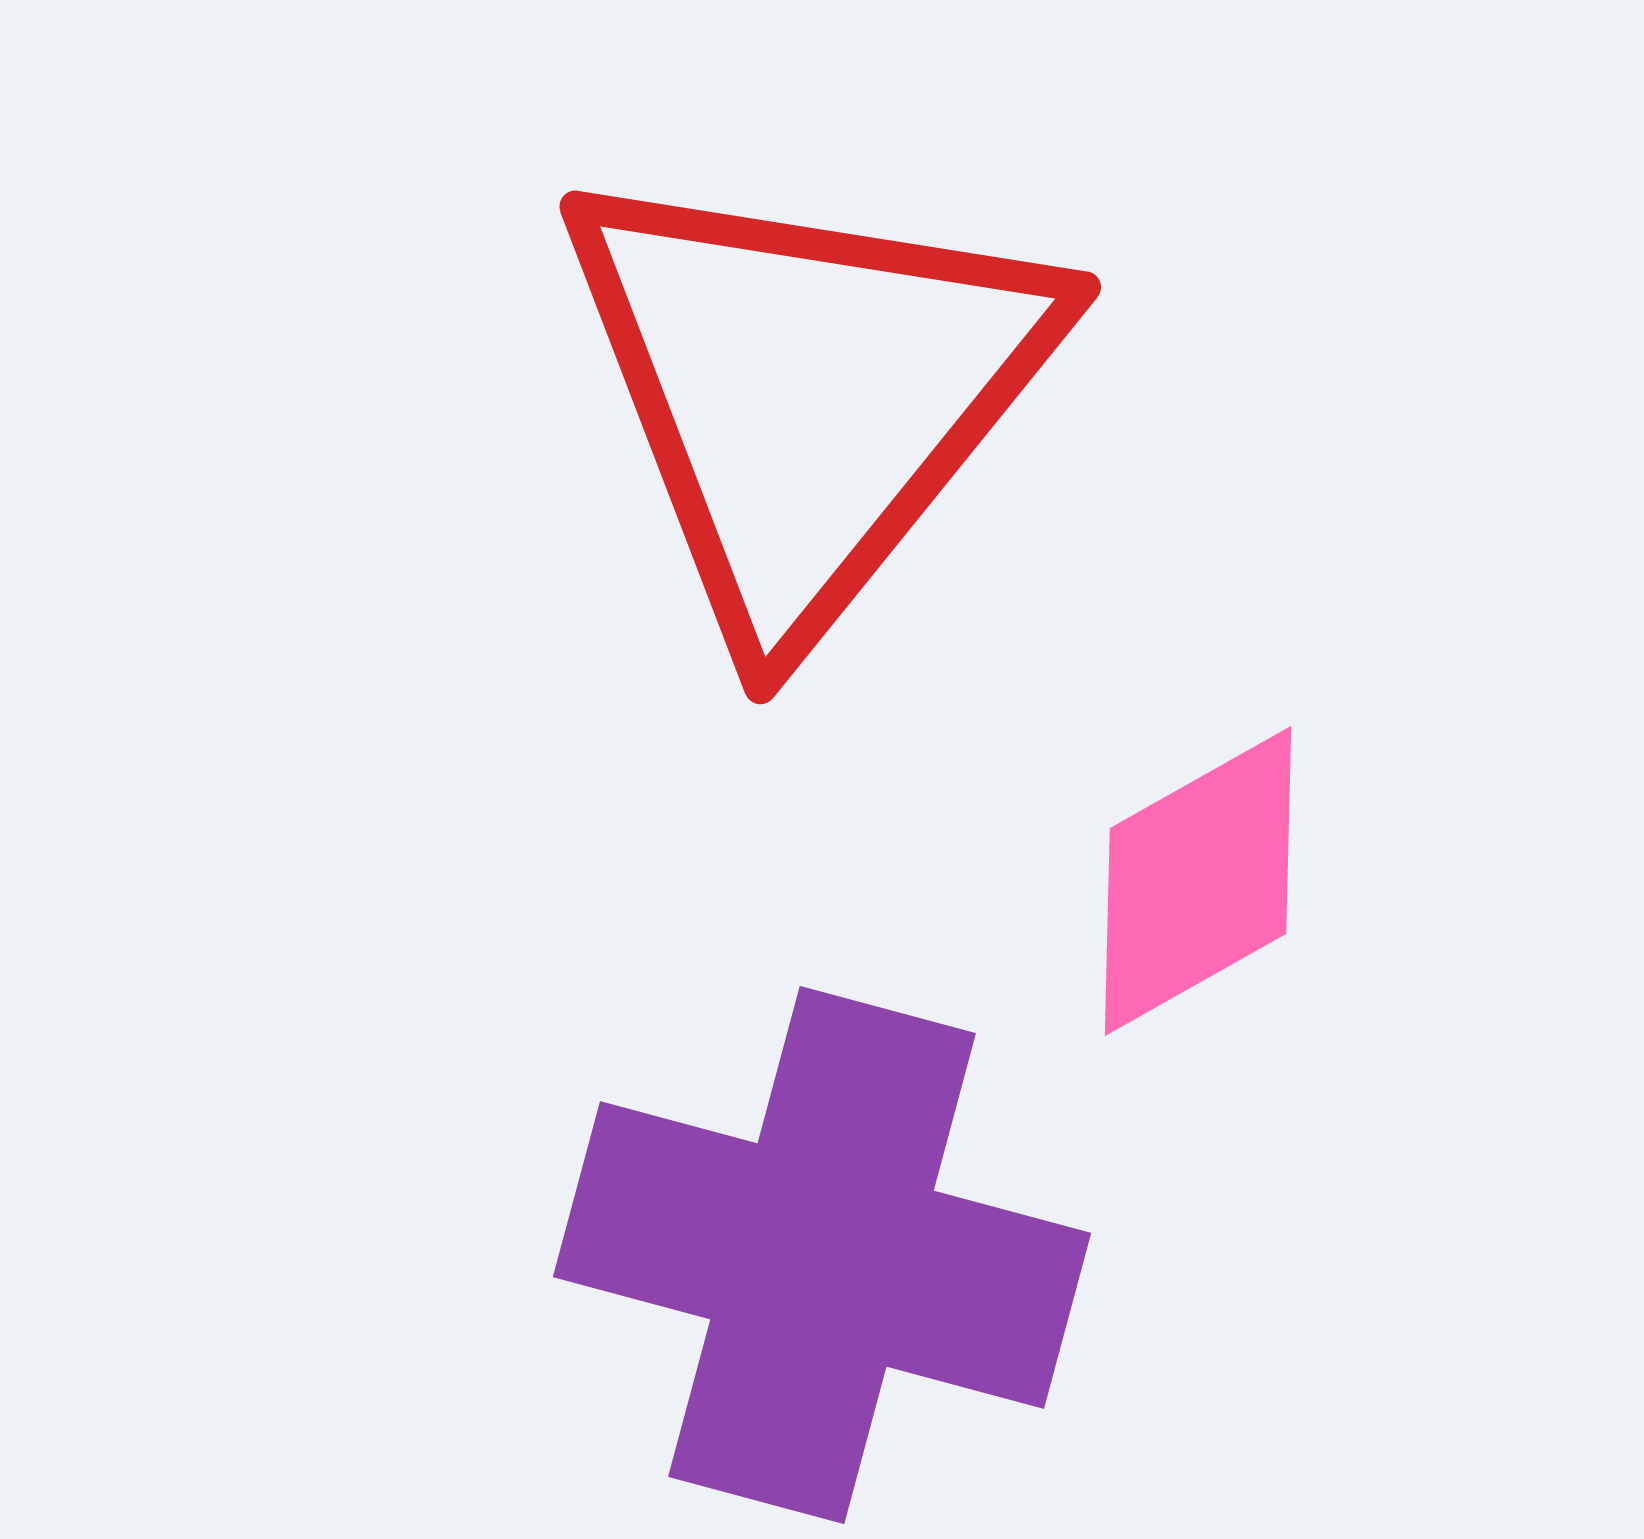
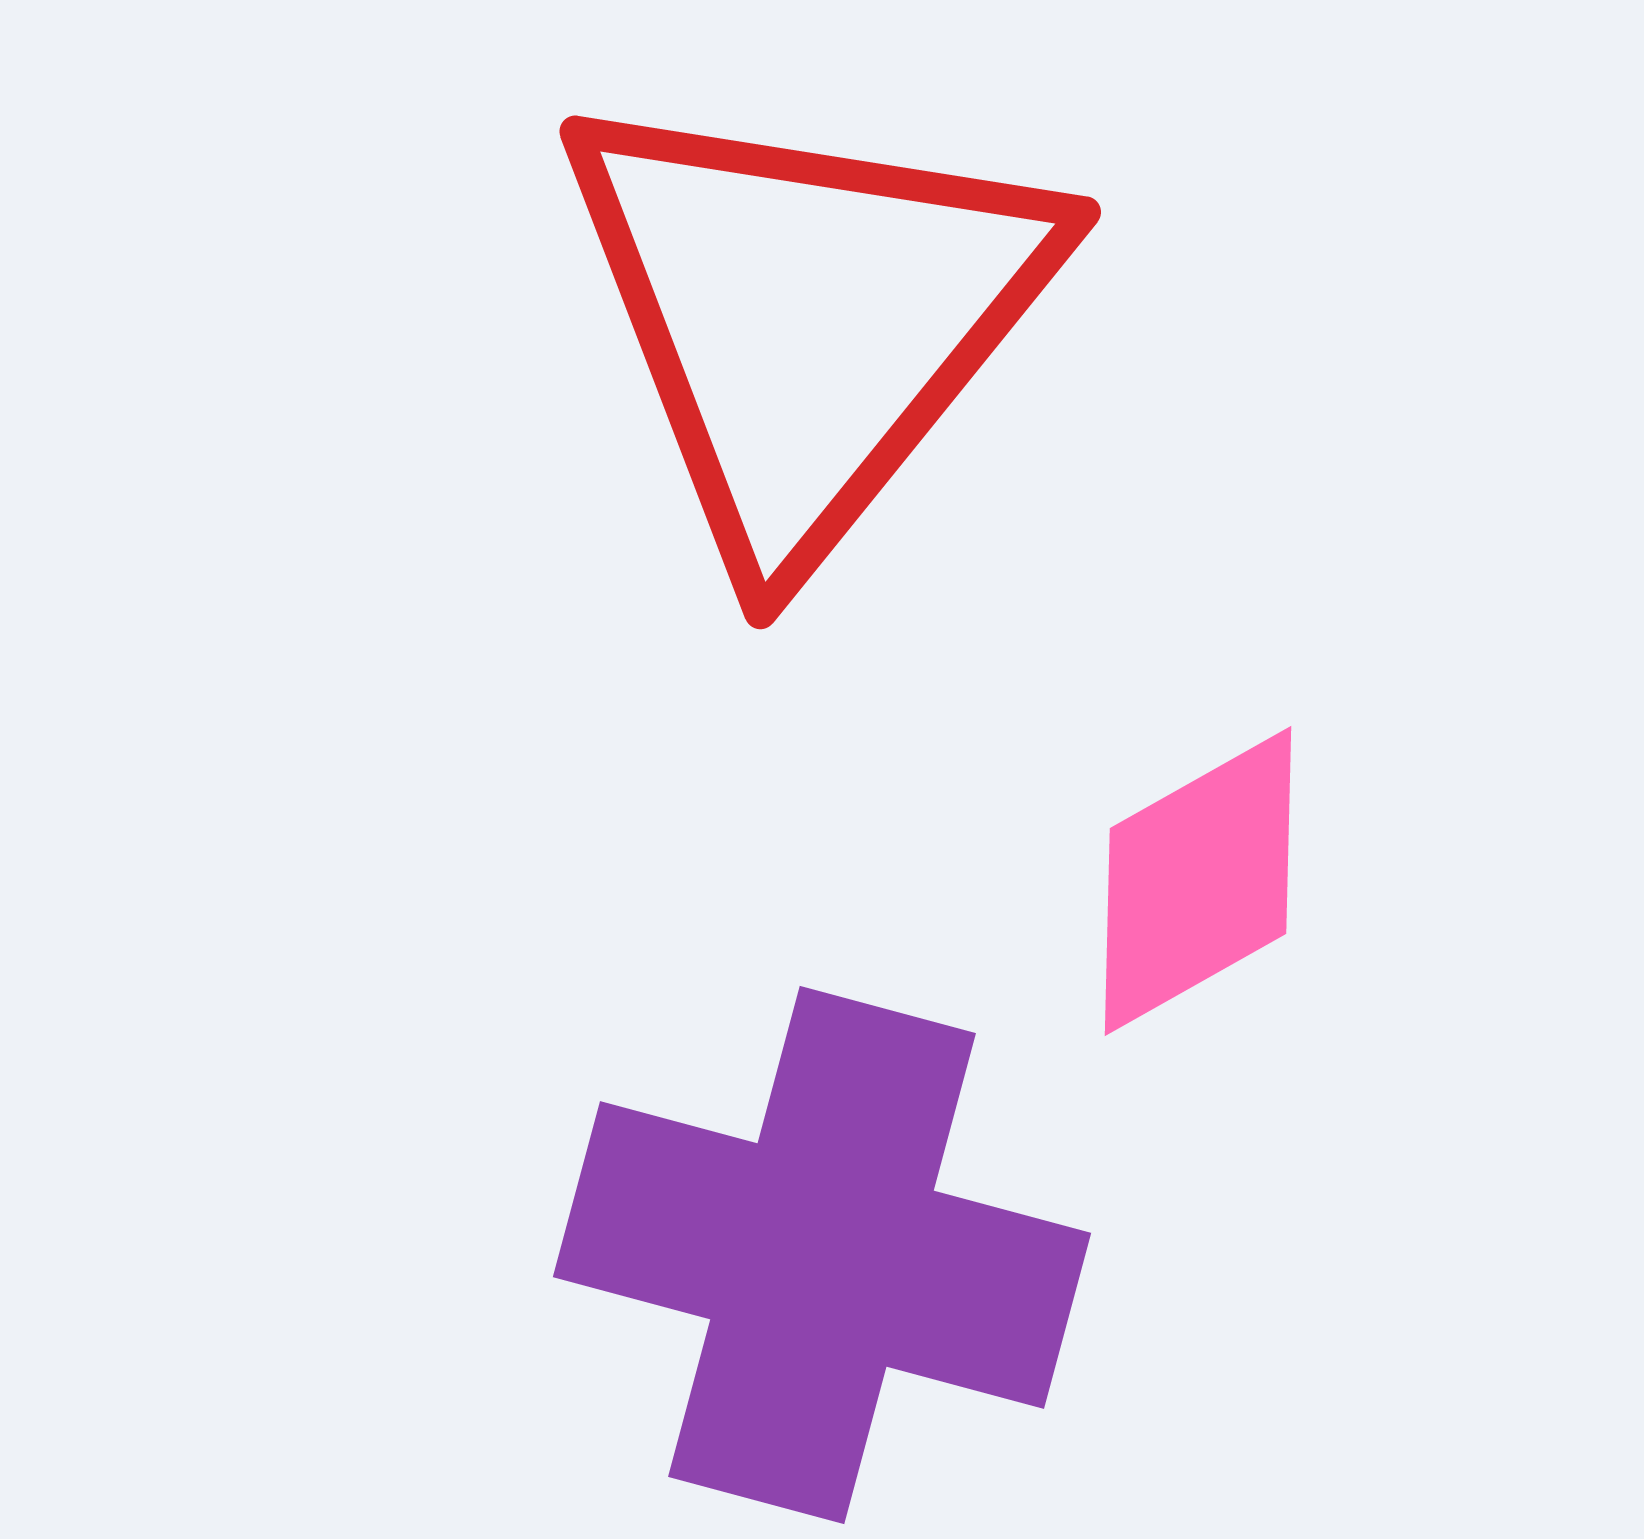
red triangle: moved 75 px up
